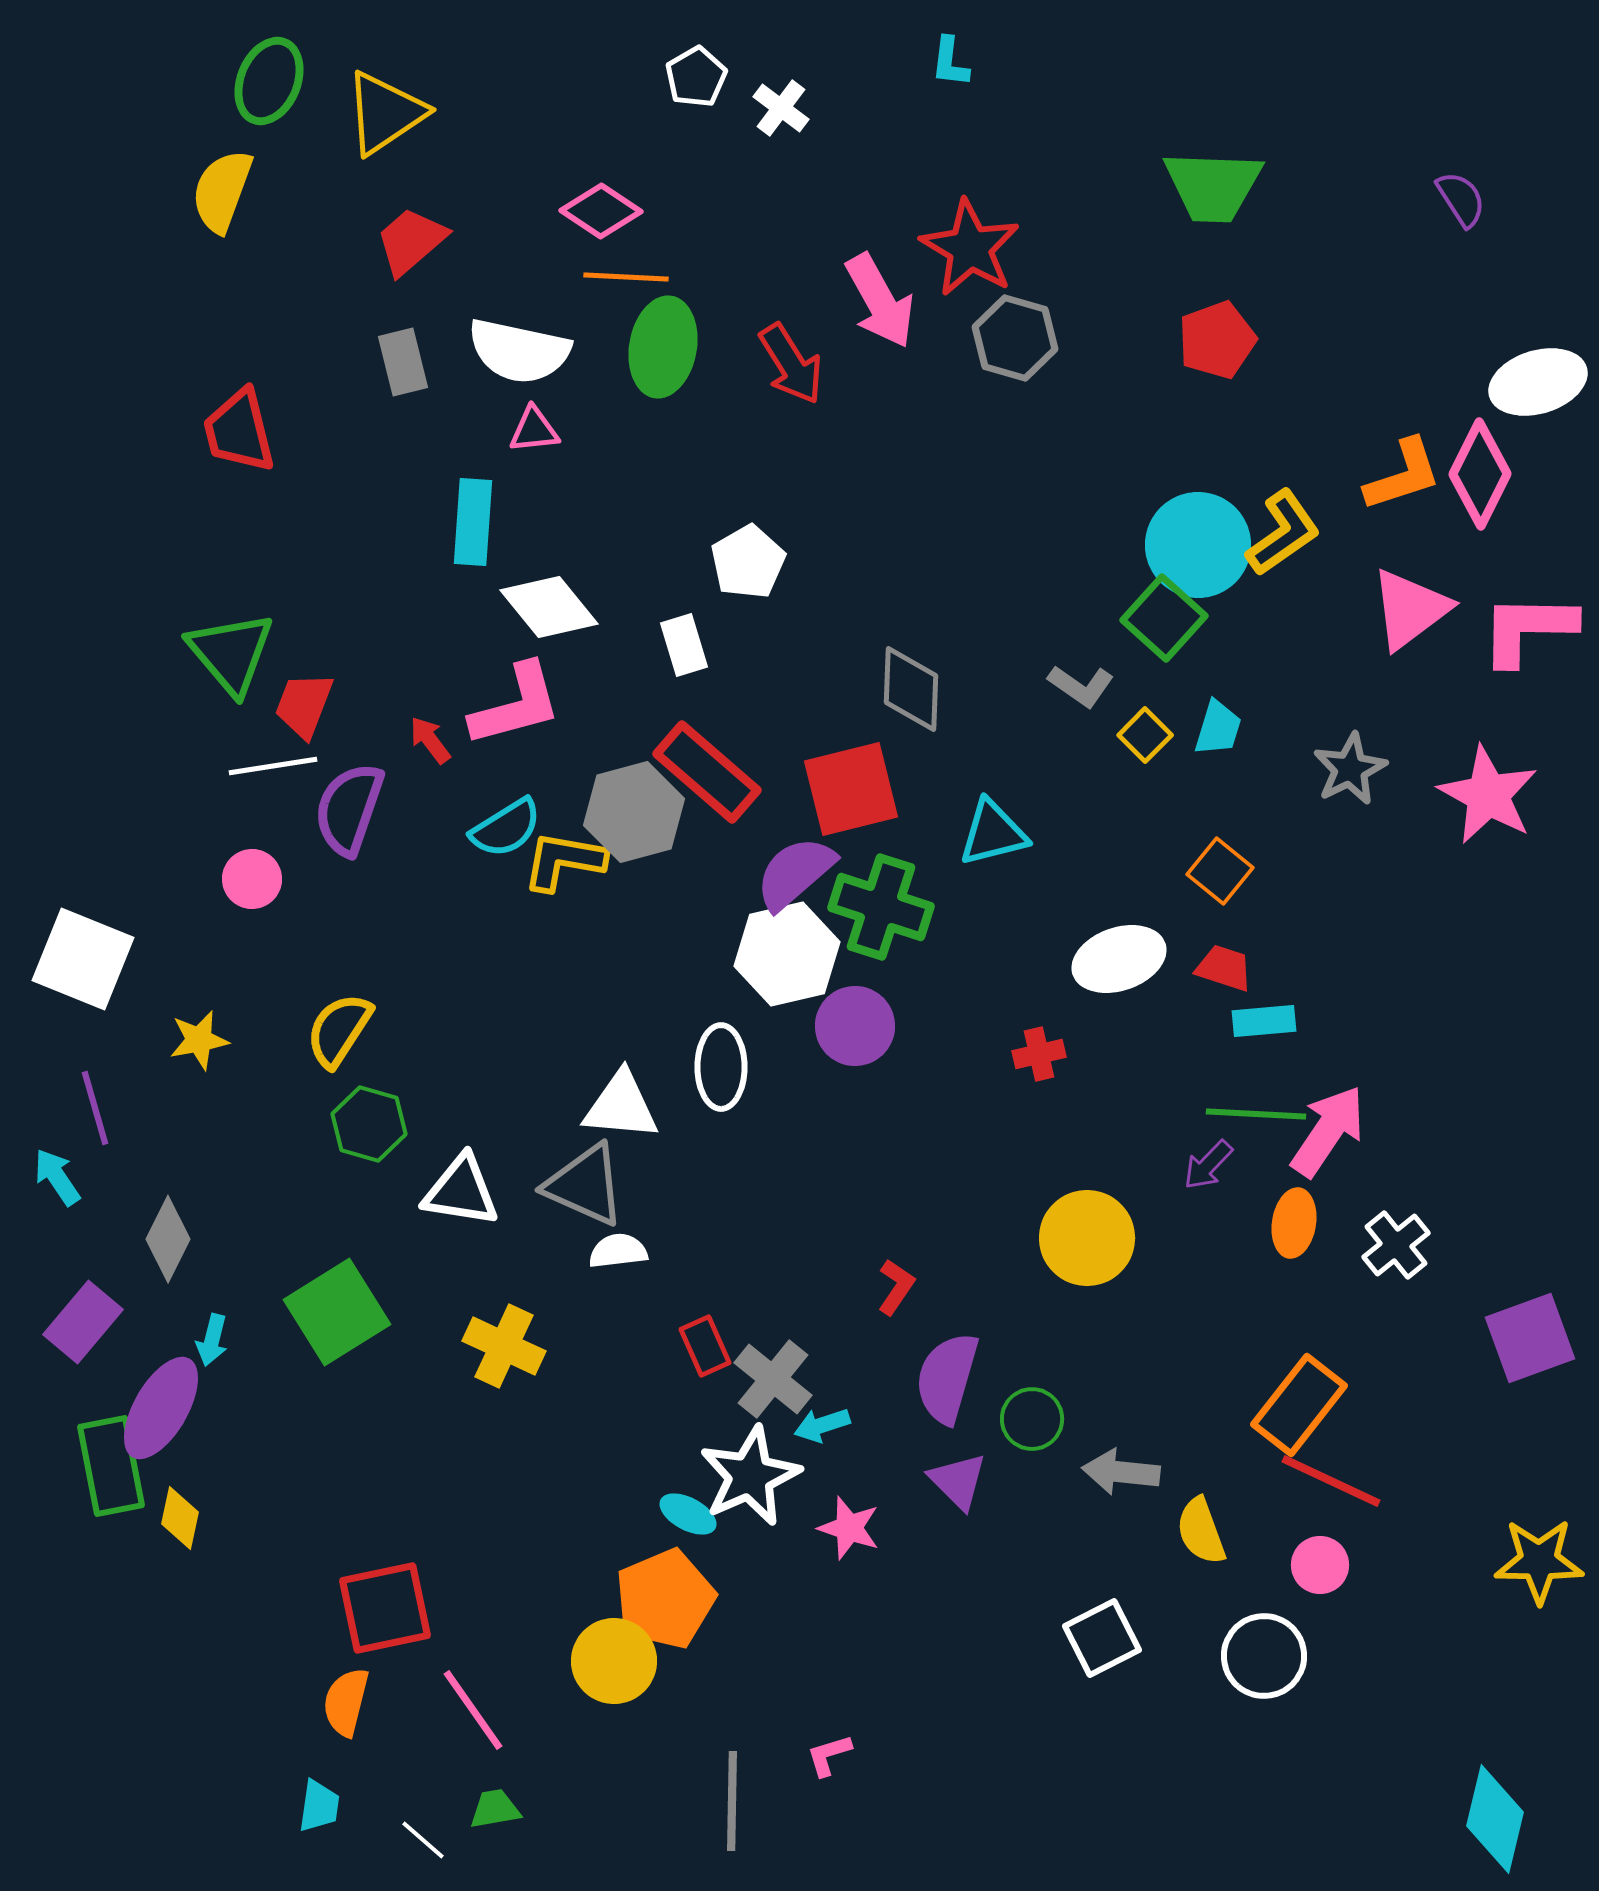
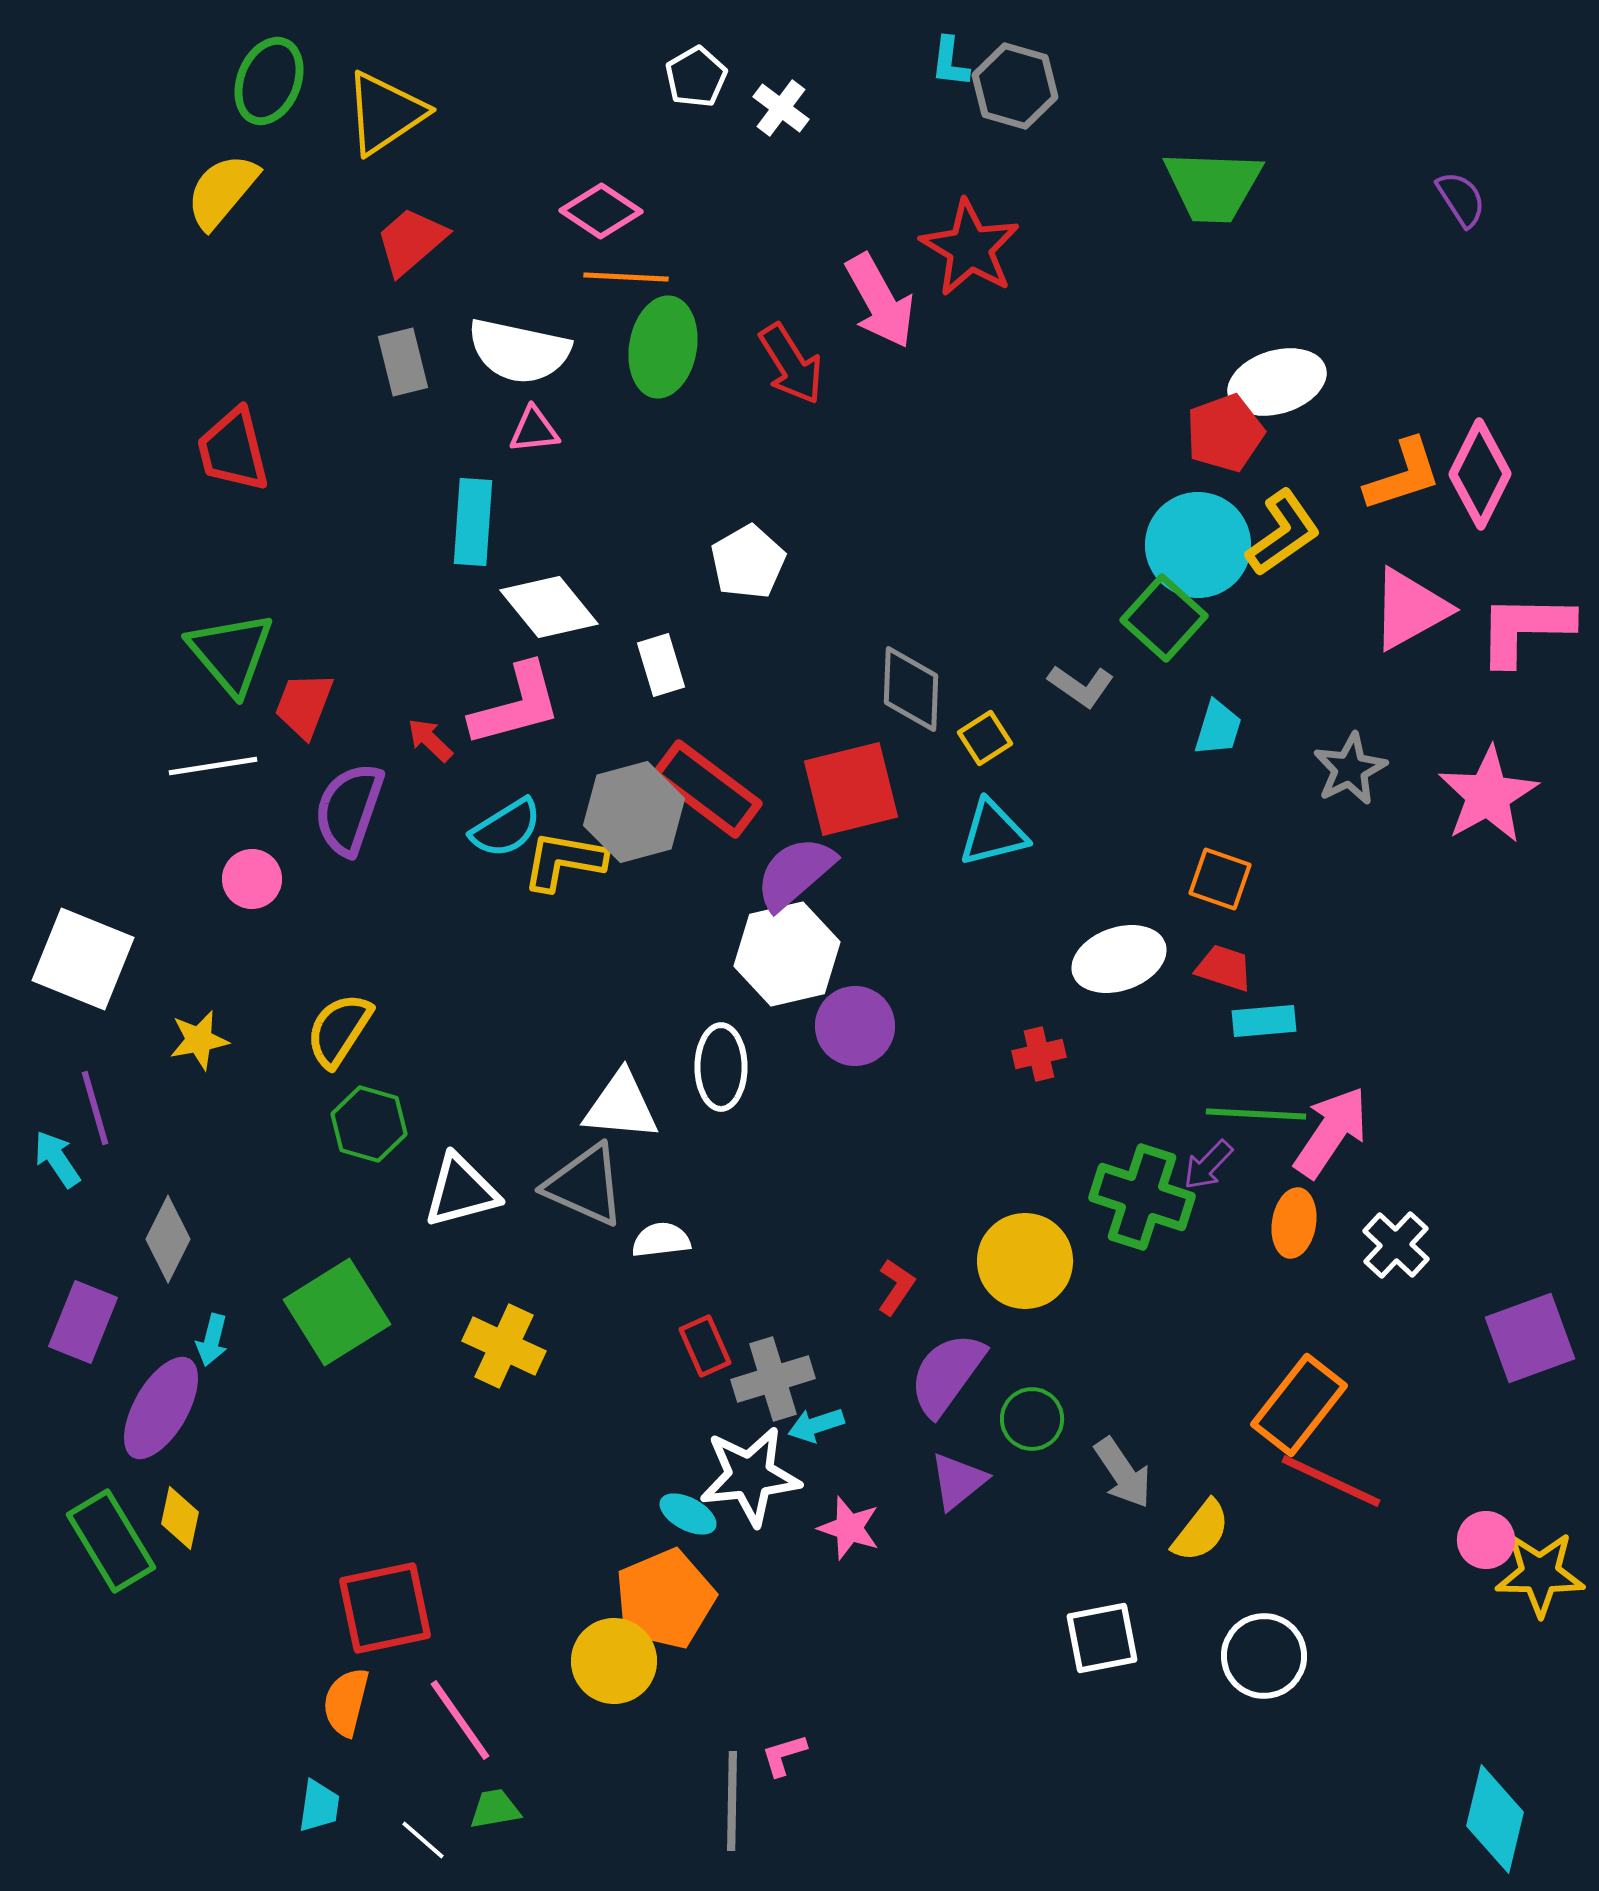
yellow semicircle at (222, 191): rotated 20 degrees clockwise
gray hexagon at (1015, 338): moved 252 px up
red pentagon at (1217, 340): moved 8 px right, 93 px down
white ellipse at (1538, 382): moved 261 px left
red trapezoid at (239, 431): moved 6 px left, 19 px down
pink triangle at (1410, 609): rotated 8 degrees clockwise
pink L-shape at (1528, 629): moved 3 px left
white rectangle at (684, 645): moved 23 px left, 20 px down
yellow square at (1145, 735): moved 160 px left, 3 px down; rotated 12 degrees clockwise
red arrow at (430, 740): rotated 9 degrees counterclockwise
white line at (273, 766): moved 60 px left
red rectangle at (707, 772): moved 17 px down; rotated 4 degrees counterclockwise
pink star at (1488, 795): rotated 14 degrees clockwise
orange square at (1220, 871): moved 8 px down; rotated 20 degrees counterclockwise
green cross at (881, 907): moved 261 px right, 290 px down
pink arrow at (1328, 1131): moved 3 px right, 1 px down
cyan arrow at (57, 1177): moved 18 px up
white triangle at (461, 1191): rotated 24 degrees counterclockwise
yellow circle at (1087, 1238): moved 62 px left, 23 px down
white cross at (1396, 1245): rotated 8 degrees counterclockwise
white semicircle at (618, 1251): moved 43 px right, 11 px up
purple rectangle at (83, 1322): rotated 18 degrees counterclockwise
purple semicircle at (947, 1378): moved 4 px up; rotated 20 degrees clockwise
gray cross at (773, 1379): rotated 34 degrees clockwise
cyan arrow at (822, 1425): moved 6 px left
green rectangle at (111, 1466): moved 75 px down; rotated 20 degrees counterclockwise
gray arrow at (1121, 1472): moved 2 px right, 1 px down; rotated 130 degrees counterclockwise
white star at (750, 1476): rotated 18 degrees clockwise
purple triangle at (958, 1481): rotated 36 degrees clockwise
yellow semicircle at (1201, 1531): rotated 122 degrees counterclockwise
yellow star at (1539, 1561): moved 1 px right, 13 px down
pink circle at (1320, 1565): moved 166 px right, 25 px up
white square at (1102, 1638): rotated 16 degrees clockwise
pink line at (473, 1710): moved 13 px left, 10 px down
pink L-shape at (829, 1755): moved 45 px left
